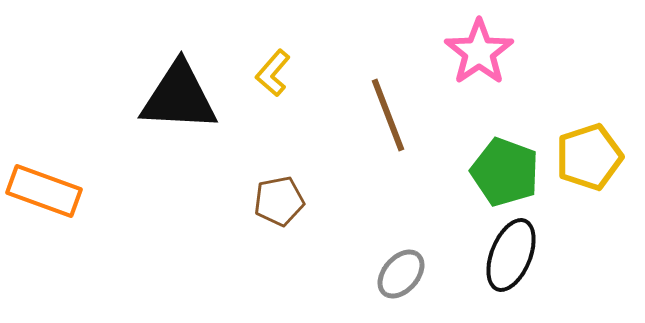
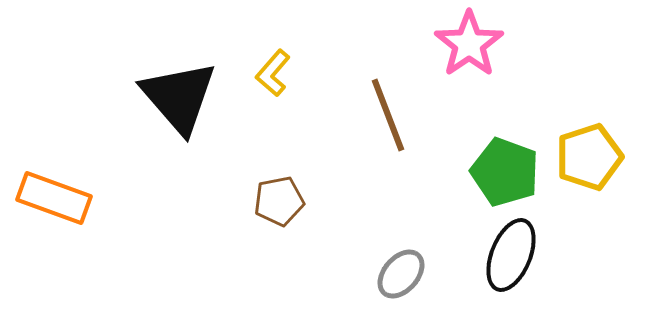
pink star: moved 10 px left, 8 px up
black triangle: rotated 46 degrees clockwise
orange rectangle: moved 10 px right, 7 px down
